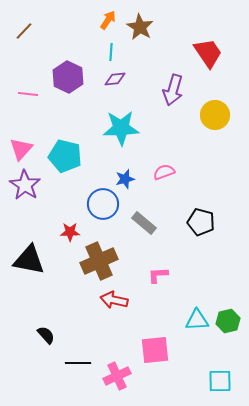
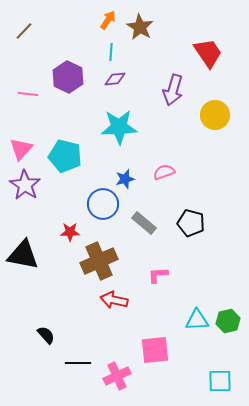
cyan star: moved 2 px left, 1 px up
black pentagon: moved 10 px left, 1 px down
black triangle: moved 6 px left, 5 px up
